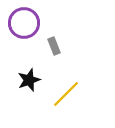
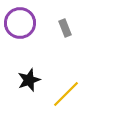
purple circle: moved 4 px left
gray rectangle: moved 11 px right, 18 px up
